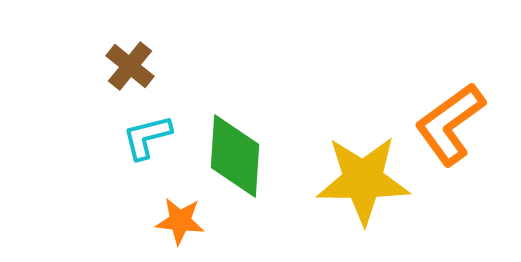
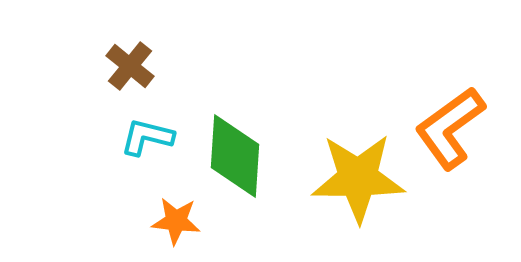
orange L-shape: moved 4 px down
cyan L-shape: rotated 28 degrees clockwise
yellow star: moved 5 px left, 2 px up
orange star: moved 4 px left
